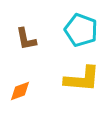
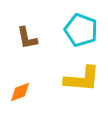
brown L-shape: moved 1 px right, 1 px up
orange diamond: moved 1 px down
